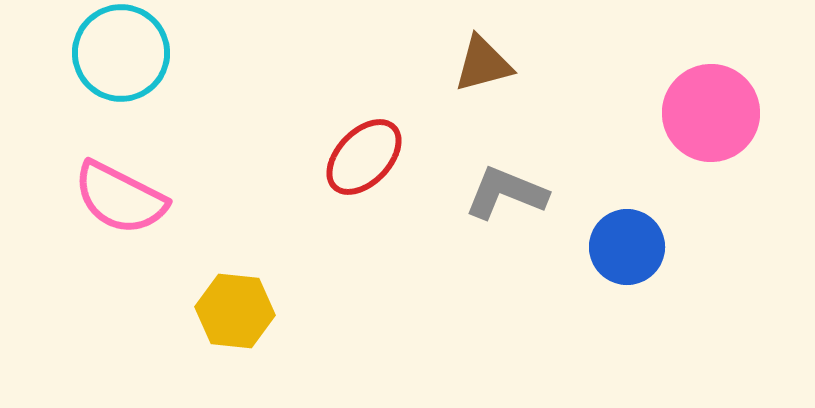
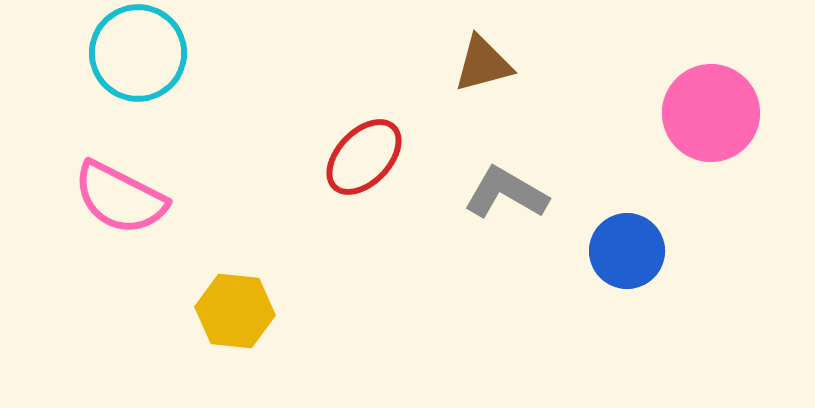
cyan circle: moved 17 px right
gray L-shape: rotated 8 degrees clockwise
blue circle: moved 4 px down
